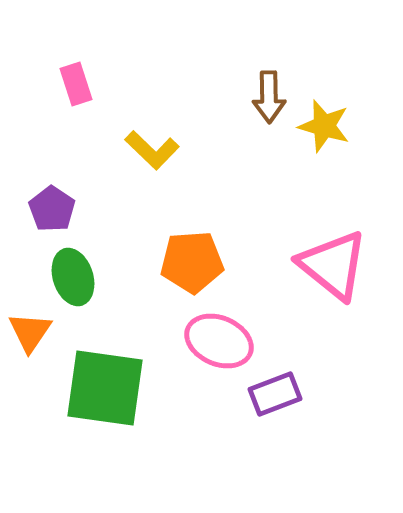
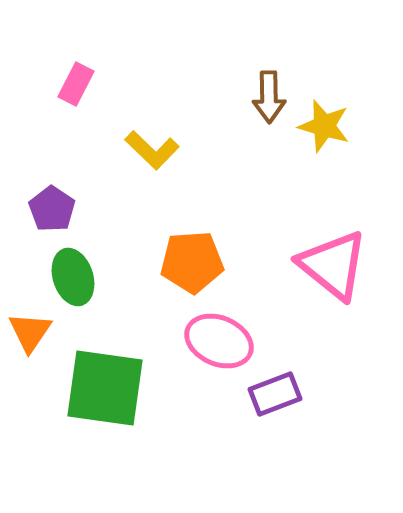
pink rectangle: rotated 45 degrees clockwise
